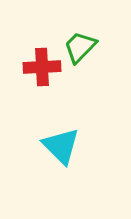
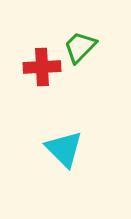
cyan triangle: moved 3 px right, 3 px down
